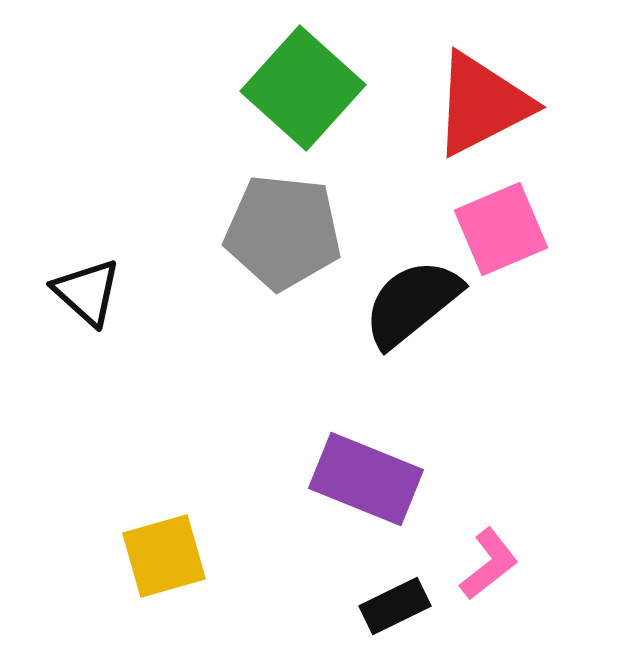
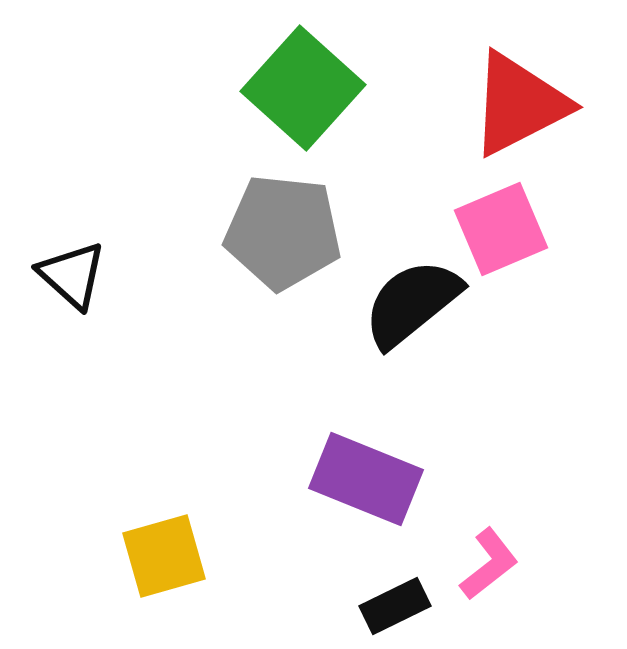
red triangle: moved 37 px right
black triangle: moved 15 px left, 17 px up
